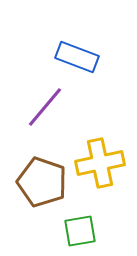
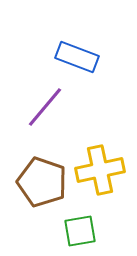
yellow cross: moved 7 px down
